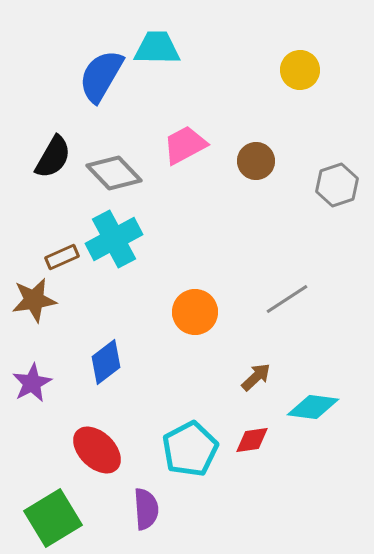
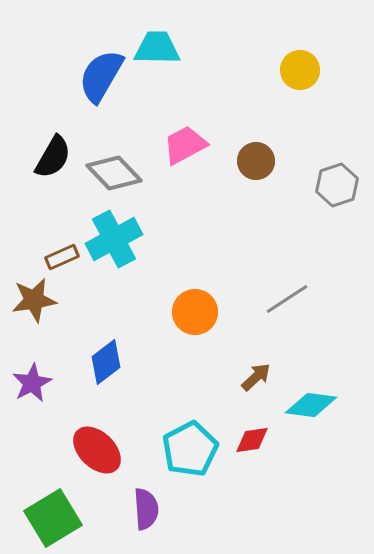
cyan diamond: moved 2 px left, 2 px up
